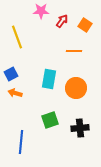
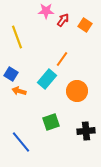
pink star: moved 5 px right
red arrow: moved 1 px right, 1 px up
orange line: moved 12 px left, 8 px down; rotated 56 degrees counterclockwise
blue square: rotated 32 degrees counterclockwise
cyan rectangle: moved 2 px left; rotated 30 degrees clockwise
orange circle: moved 1 px right, 3 px down
orange arrow: moved 4 px right, 2 px up
green square: moved 1 px right, 2 px down
black cross: moved 6 px right, 3 px down
blue line: rotated 45 degrees counterclockwise
